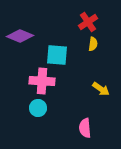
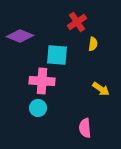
red cross: moved 11 px left
